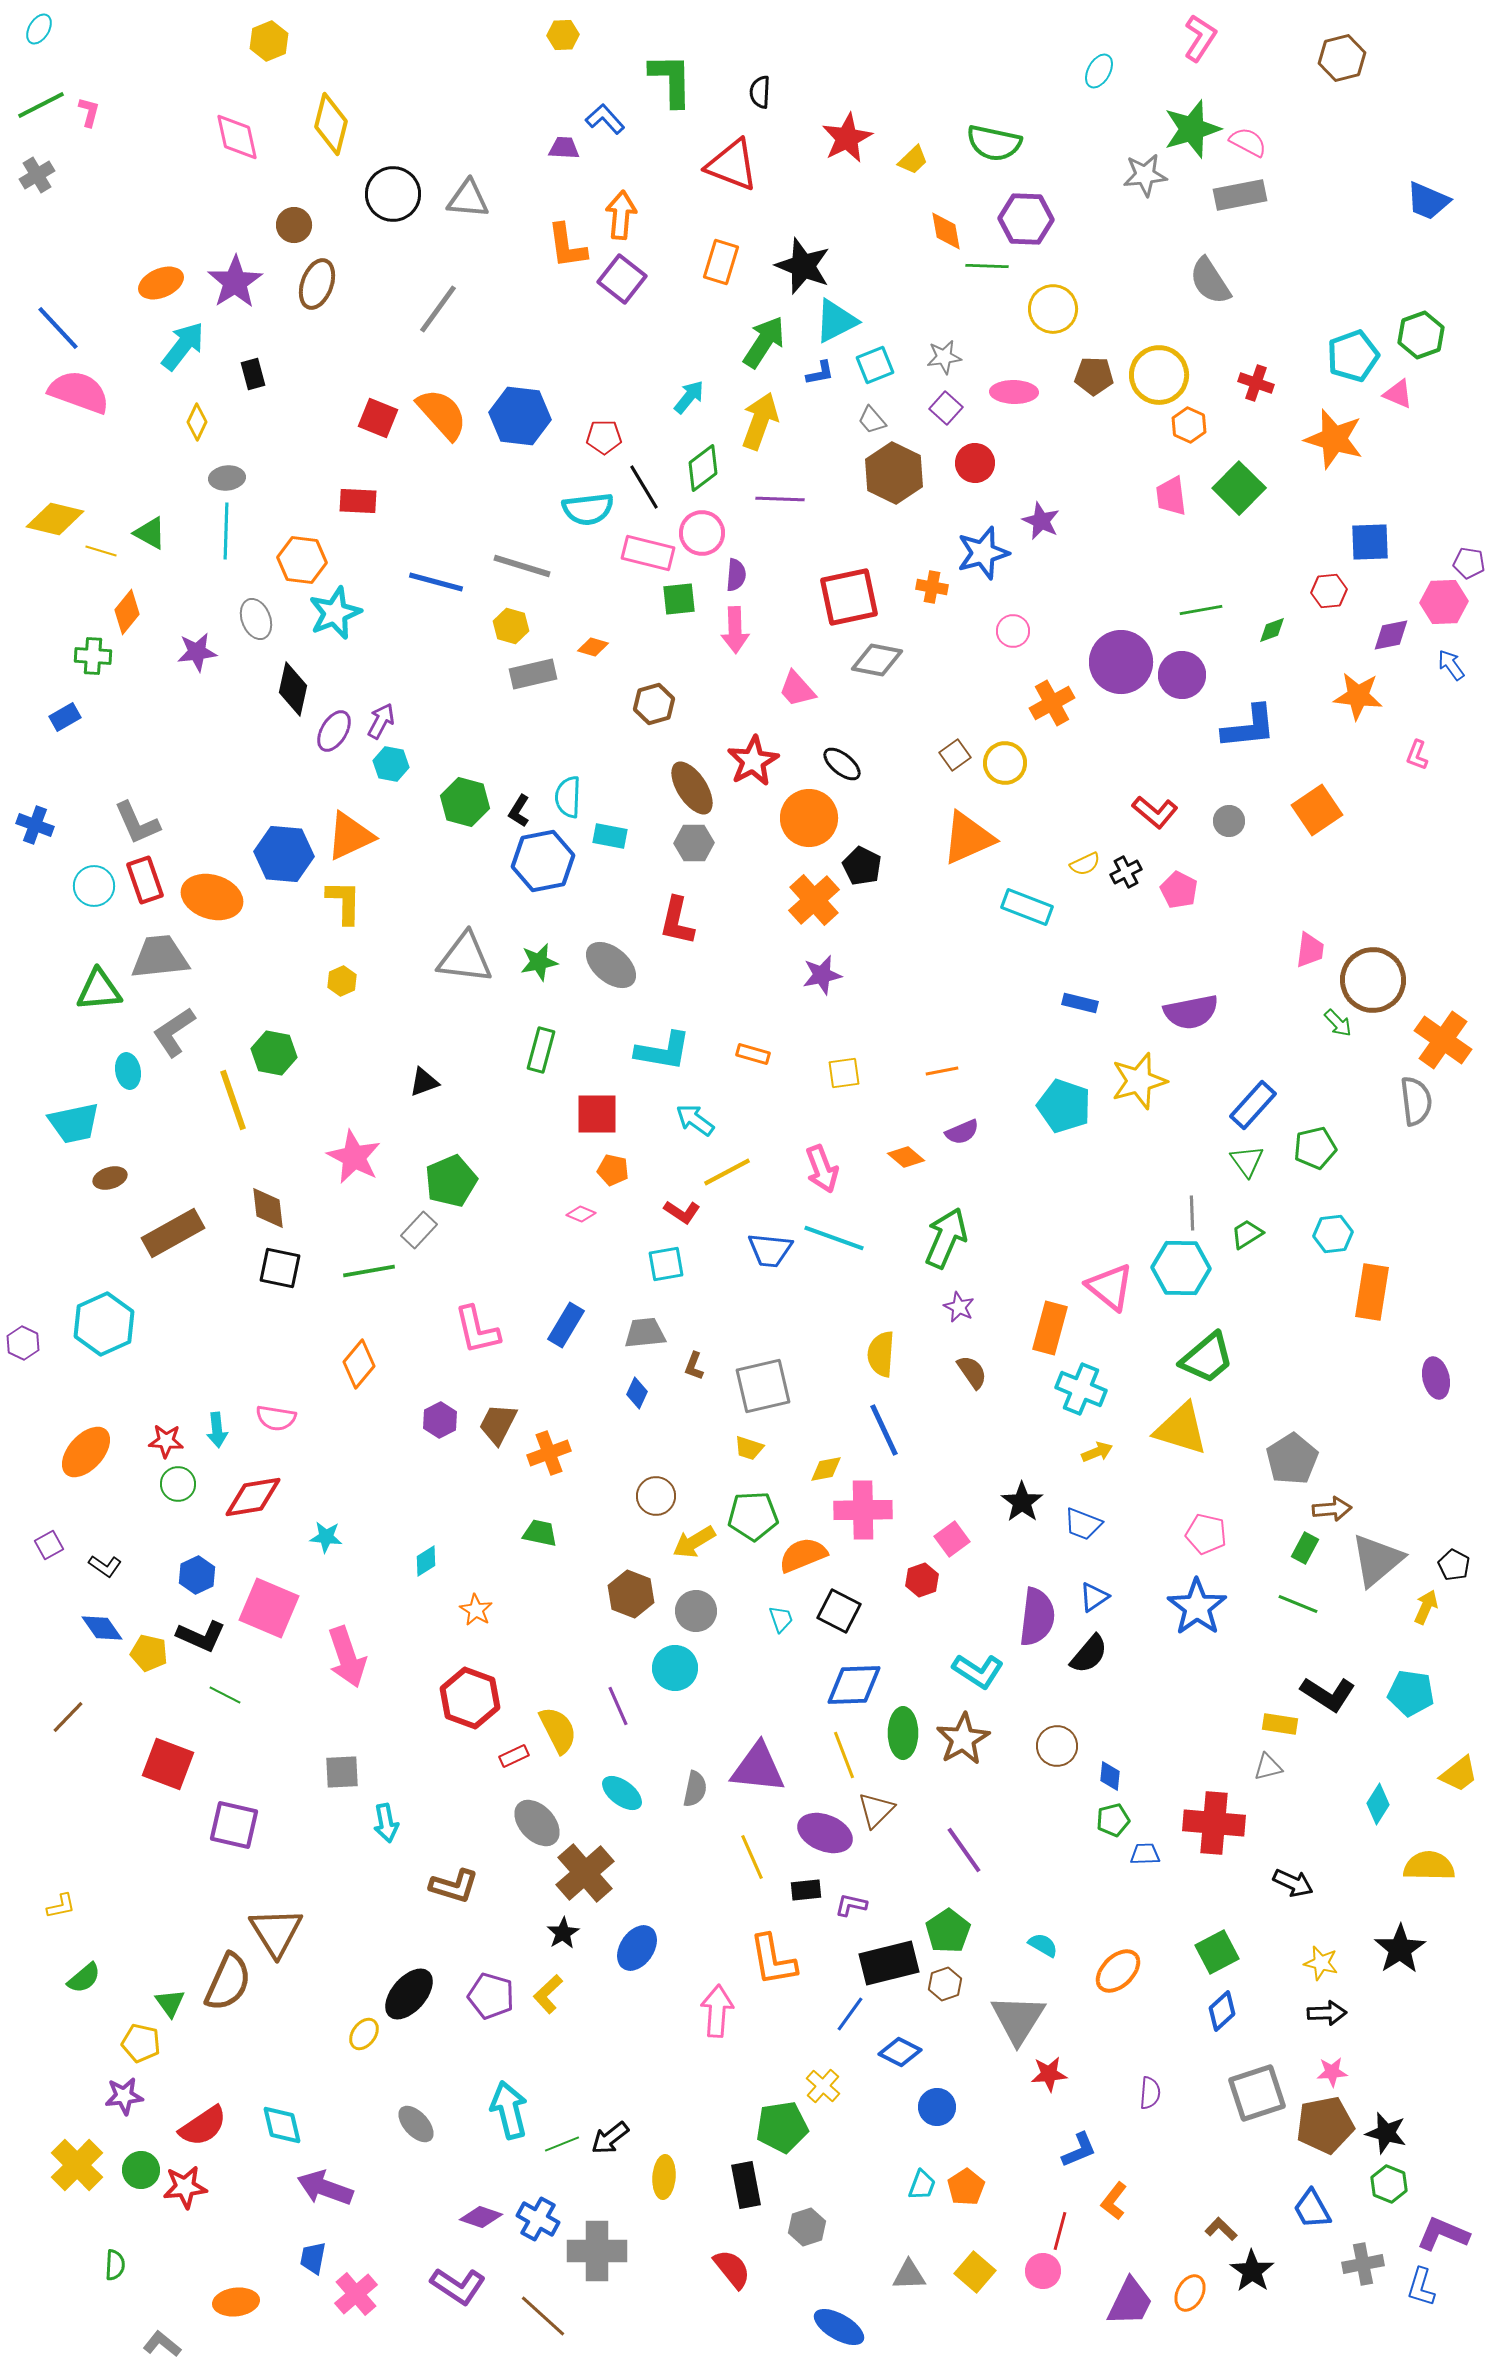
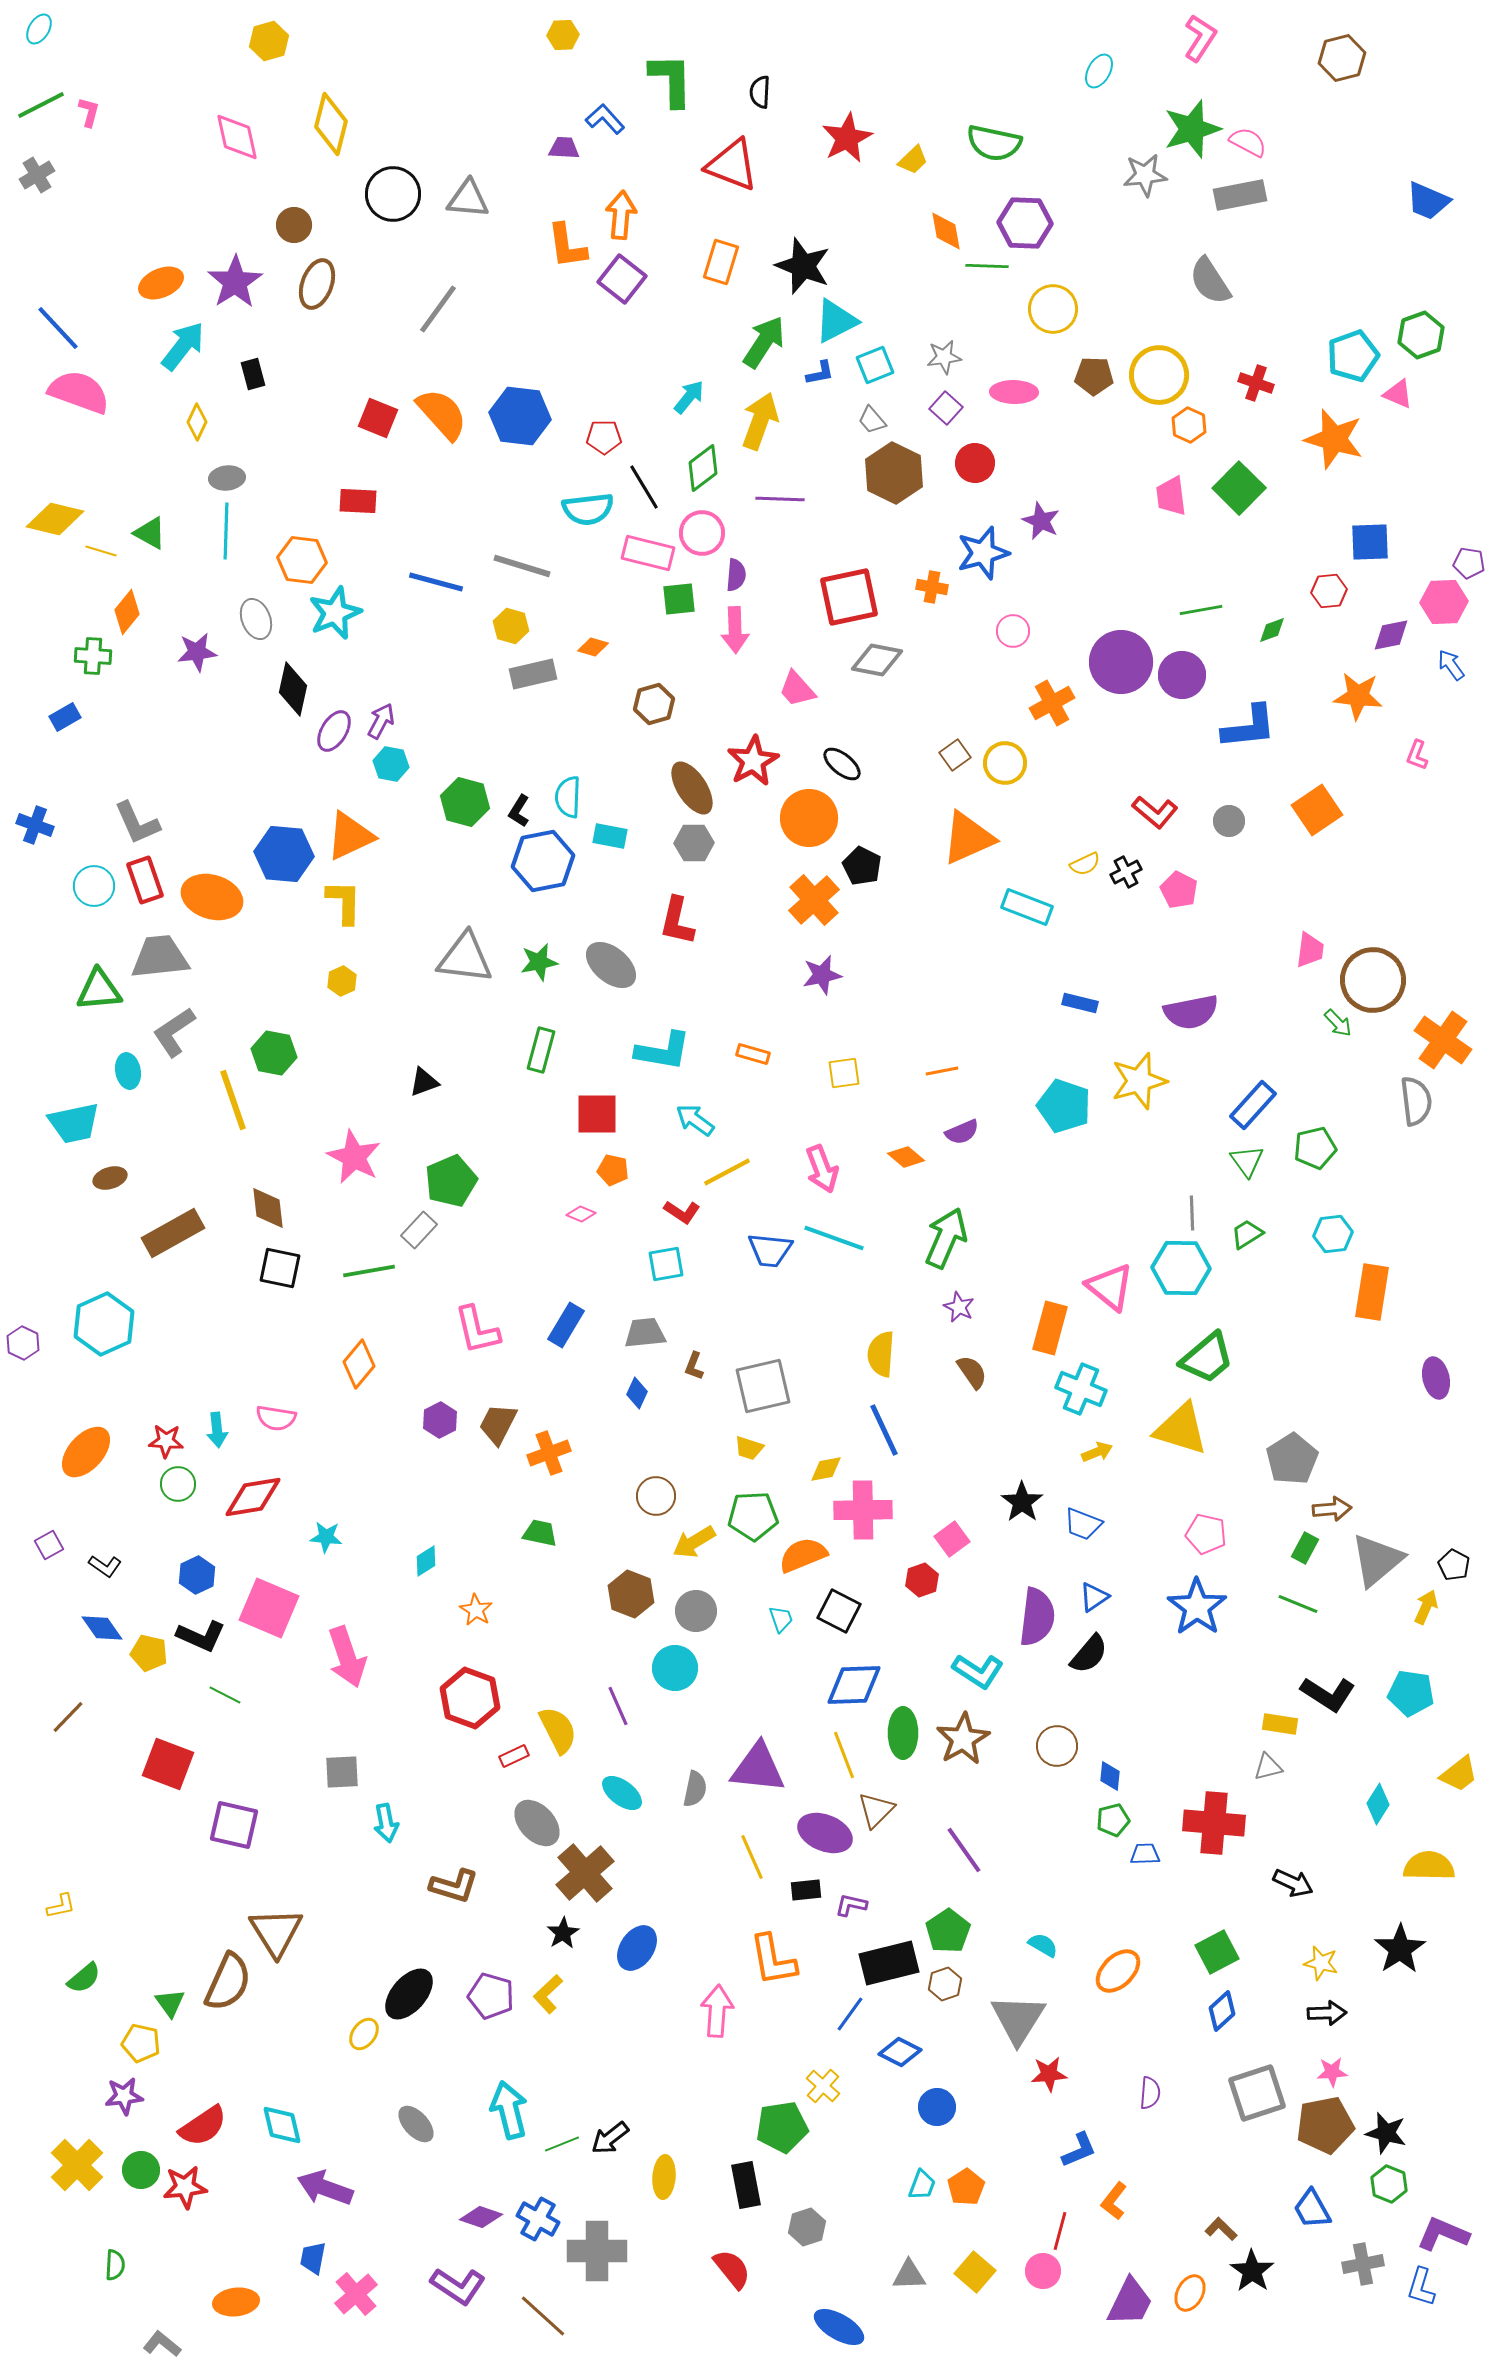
yellow hexagon at (269, 41): rotated 6 degrees clockwise
purple hexagon at (1026, 219): moved 1 px left, 4 px down
